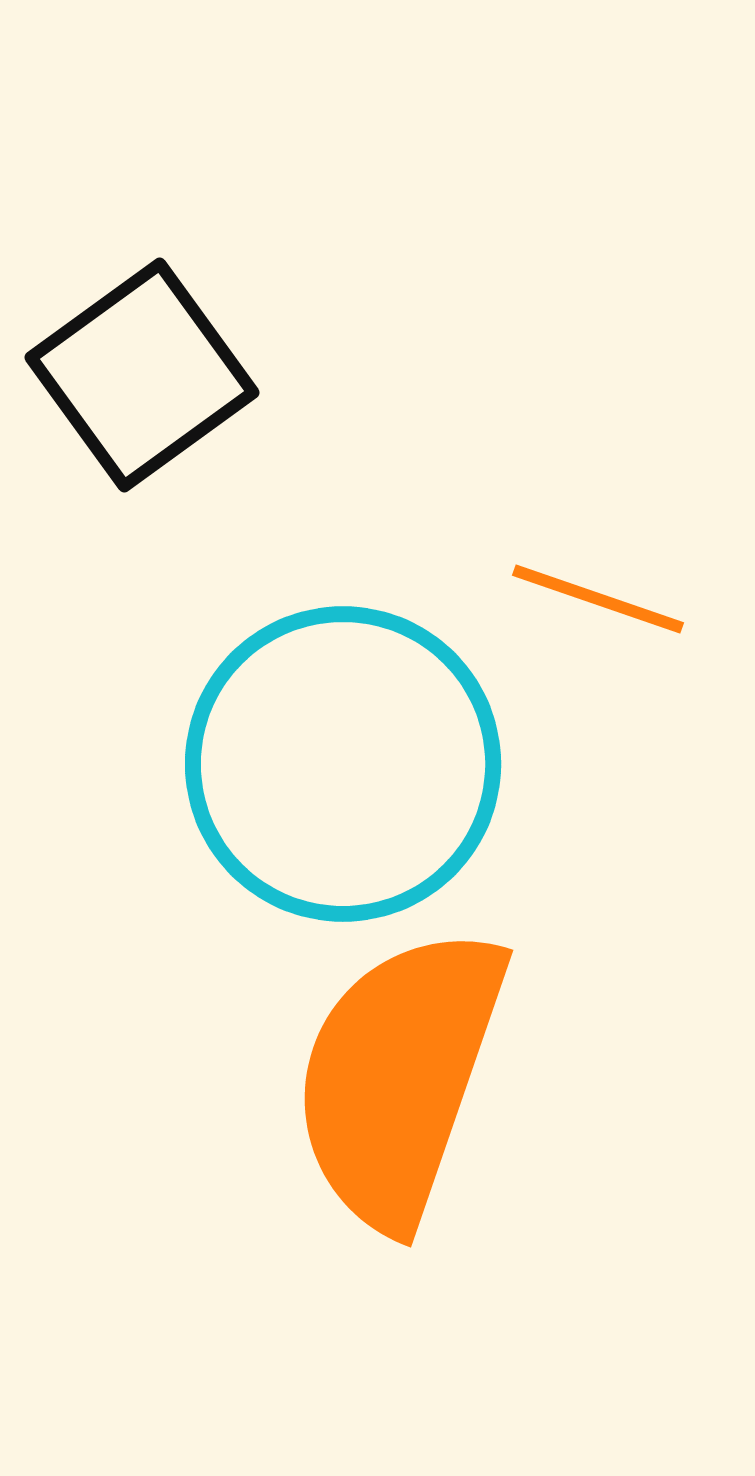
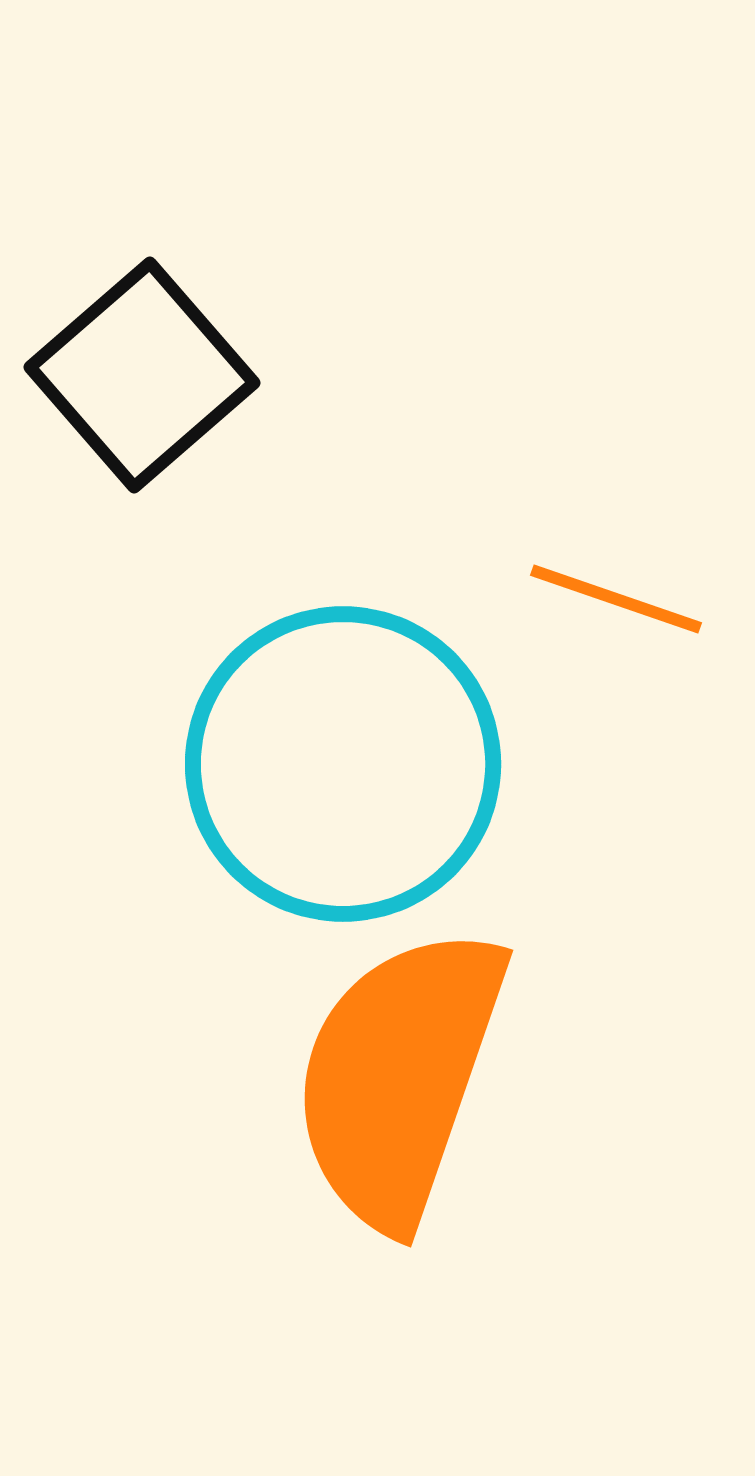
black square: rotated 5 degrees counterclockwise
orange line: moved 18 px right
